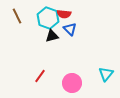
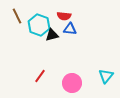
red semicircle: moved 2 px down
cyan hexagon: moved 9 px left, 7 px down
blue triangle: rotated 40 degrees counterclockwise
black triangle: moved 1 px up
cyan triangle: moved 2 px down
